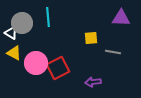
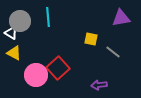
purple triangle: rotated 12 degrees counterclockwise
gray circle: moved 2 px left, 2 px up
yellow square: moved 1 px down; rotated 16 degrees clockwise
gray line: rotated 28 degrees clockwise
pink circle: moved 12 px down
red square: rotated 15 degrees counterclockwise
purple arrow: moved 6 px right, 3 px down
